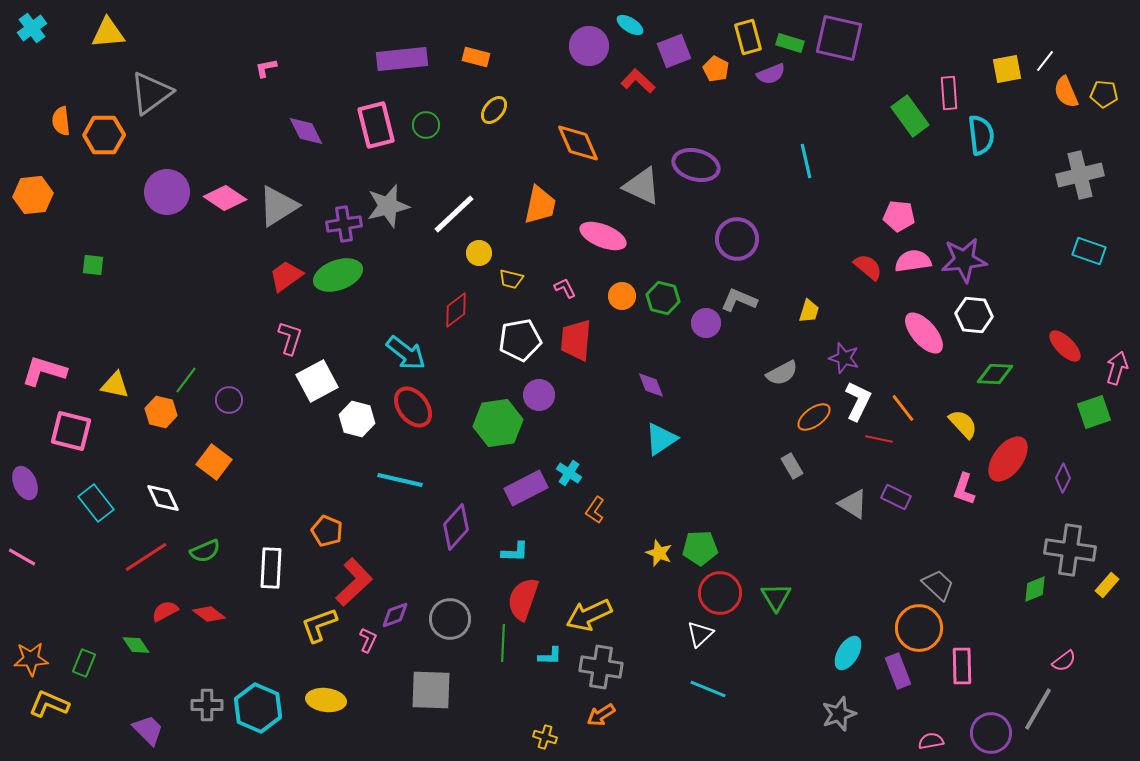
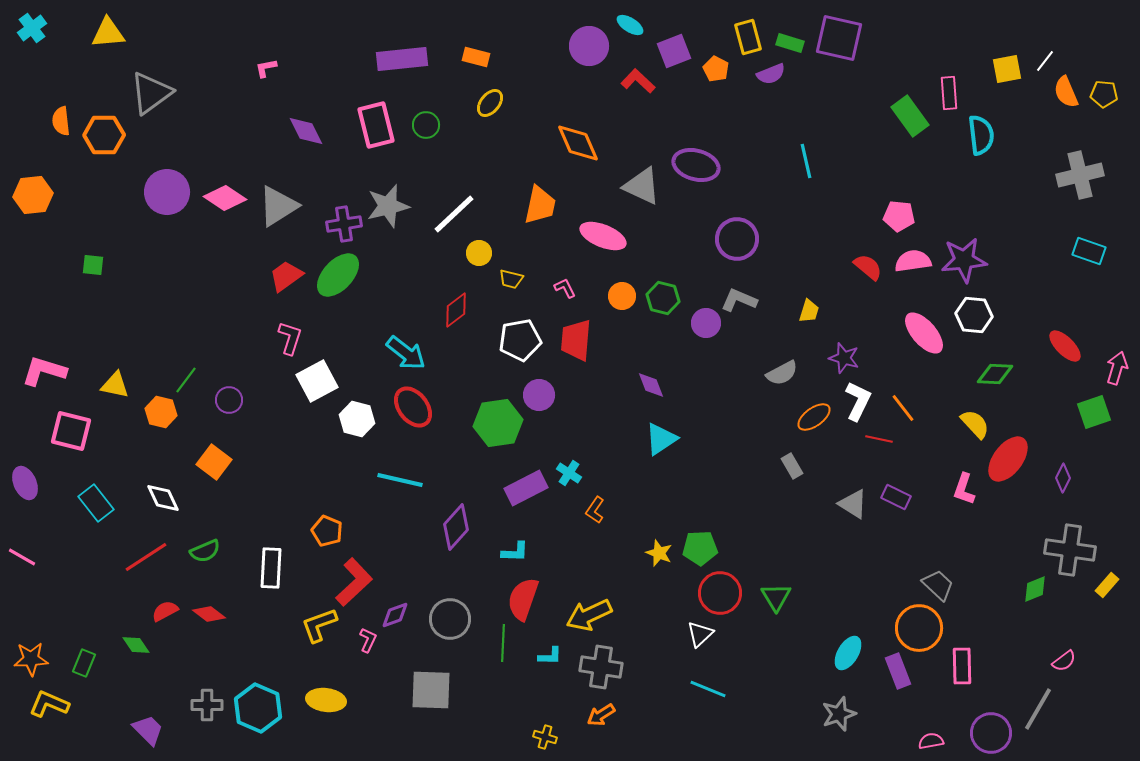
yellow ellipse at (494, 110): moved 4 px left, 7 px up
green ellipse at (338, 275): rotated 27 degrees counterclockwise
yellow semicircle at (963, 424): moved 12 px right
